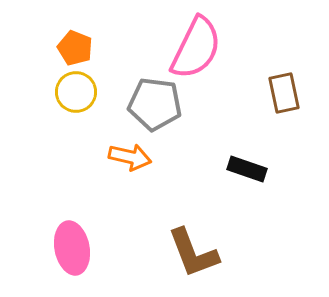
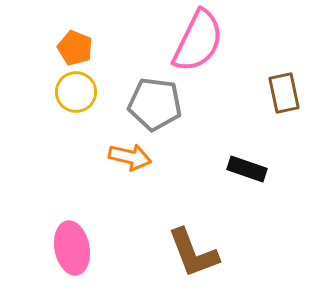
pink semicircle: moved 2 px right, 7 px up
